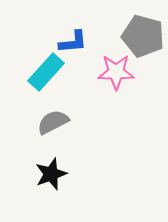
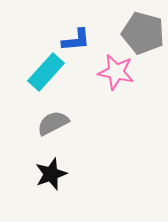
gray pentagon: moved 3 px up
blue L-shape: moved 3 px right, 2 px up
pink star: rotated 12 degrees clockwise
gray semicircle: moved 1 px down
